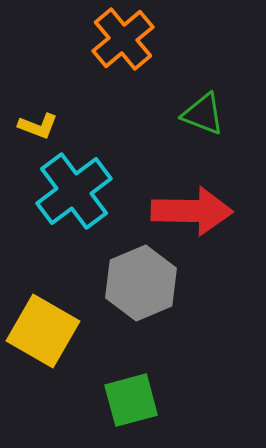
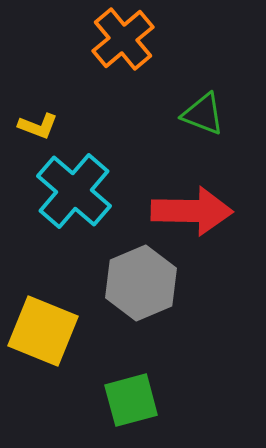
cyan cross: rotated 12 degrees counterclockwise
yellow square: rotated 8 degrees counterclockwise
